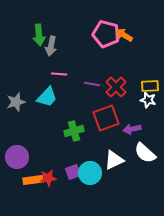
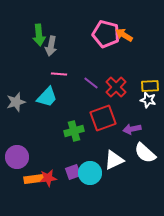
purple line: moved 1 px left, 1 px up; rotated 28 degrees clockwise
red square: moved 3 px left
orange rectangle: moved 1 px right, 1 px up
